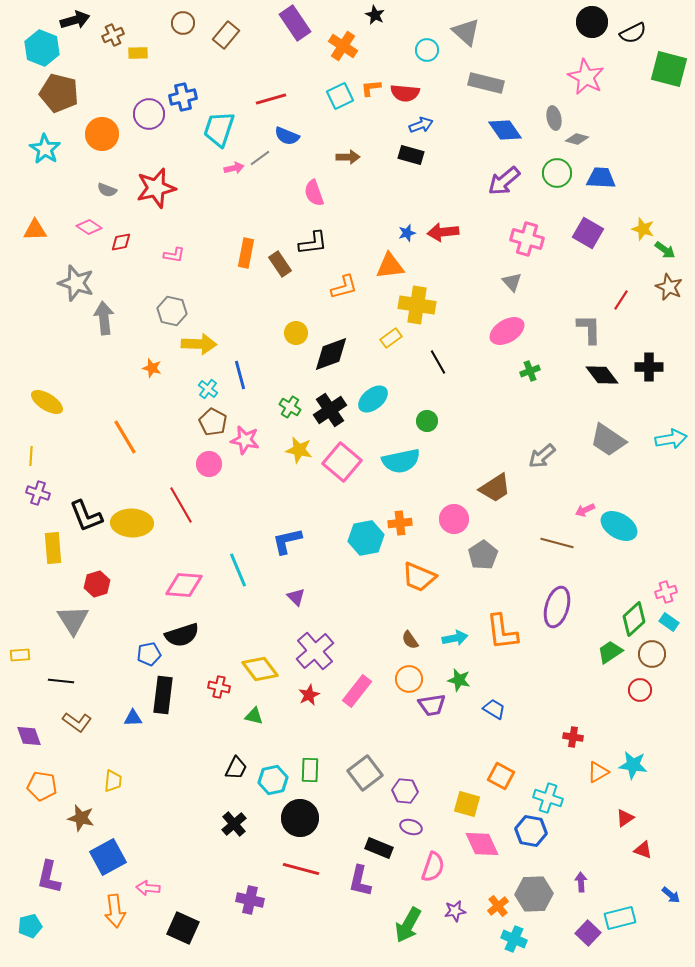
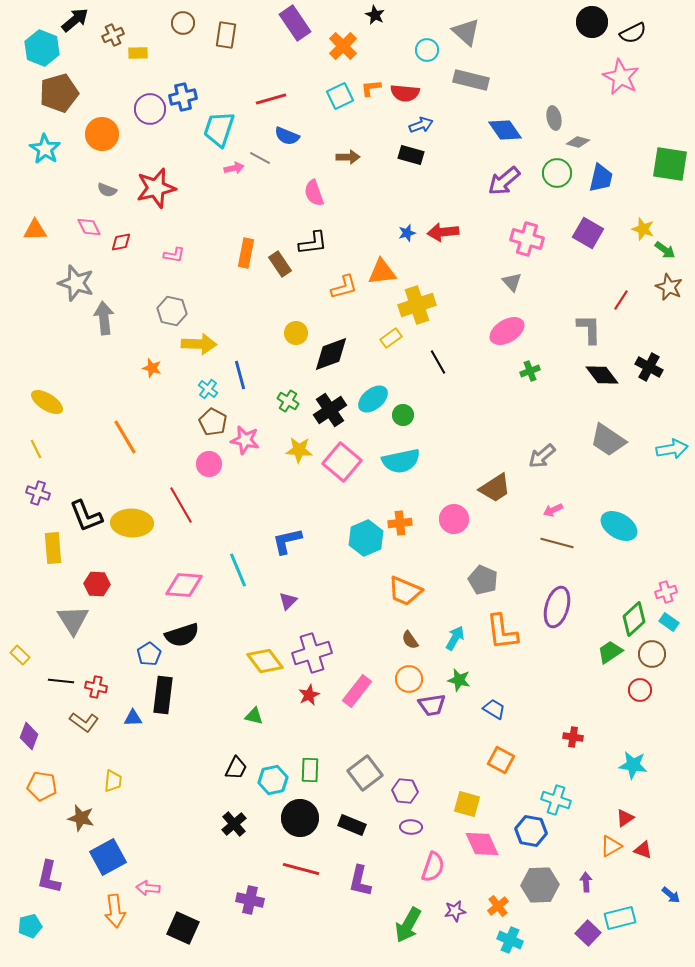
black arrow at (75, 20): rotated 24 degrees counterclockwise
brown rectangle at (226, 35): rotated 32 degrees counterclockwise
orange cross at (343, 46): rotated 12 degrees clockwise
green square at (669, 69): moved 1 px right, 95 px down; rotated 6 degrees counterclockwise
pink star at (586, 77): moved 35 px right
gray rectangle at (486, 83): moved 15 px left, 3 px up
brown pentagon at (59, 93): rotated 30 degrees counterclockwise
purple circle at (149, 114): moved 1 px right, 5 px up
gray diamond at (577, 139): moved 1 px right, 3 px down
gray line at (260, 158): rotated 65 degrees clockwise
blue trapezoid at (601, 178): rotated 100 degrees clockwise
pink diamond at (89, 227): rotated 30 degrees clockwise
orange triangle at (390, 266): moved 8 px left, 6 px down
yellow cross at (417, 305): rotated 27 degrees counterclockwise
black cross at (649, 367): rotated 28 degrees clockwise
green cross at (290, 407): moved 2 px left, 6 px up
green circle at (427, 421): moved 24 px left, 6 px up
cyan arrow at (671, 439): moved 1 px right, 10 px down
yellow star at (299, 450): rotated 8 degrees counterclockwise
yellow line at (31, 456): moved 5 px right, 7 px up; rotated 30 degrees counterclockwise
pink arrow at (585, 510): moved 32 px left
cyan hexagon at (366, 538): rotated 12 degrees counterclockwise
gray pentagon at (483, 555): moved 25 px down; rotated 16 degrees counterclockwise
orange trapezoid at (419, 577): moved 14 px left, 14 px down
red hexagon at (97, 584): rotated 20 degrees clockwise
purple triangle at (296, 597): moved 8 px left, 4 px down; rotated 30 degrees clockwise
cyan arrow at (455, 638): rotated 50 degrees counterclockwise
purple cross at (315, 651): moved 3 px left, 2 px down; rotated 24 degrees clockwise
blue pentagon at (149, 654): rotated 20 degrees counterclockwise
yellow rectangle at (20, 655): rotated 48 degrees clockwise
yellow diamond at (260, 669): moved 5 px right, 8 px up
red cross at (219, 687): moved 123 px left
brown L-shape at (77, 722): moved 7 px right
purple diamond at (29, 736): rotated 40 degrees clockwise
orange triangle at (598, 772): moved 13 px right, 74 px down
orange square at (501, 776): moved 16 px up
cyan cross at (548, 798): moved 8 px right, 2 px down
purple ellipse at (411, 827): rotated 15 degrees counterclockwise
black rectangle at (379, 848): moved 27 px left, 23 px up
purple arrow at (581, 882): moved 5 px right
gray hexagon at (534, 894): moved 6 px right, 9 px up
cyan cross at (514, 939): moved 4 px left, 1 px down
